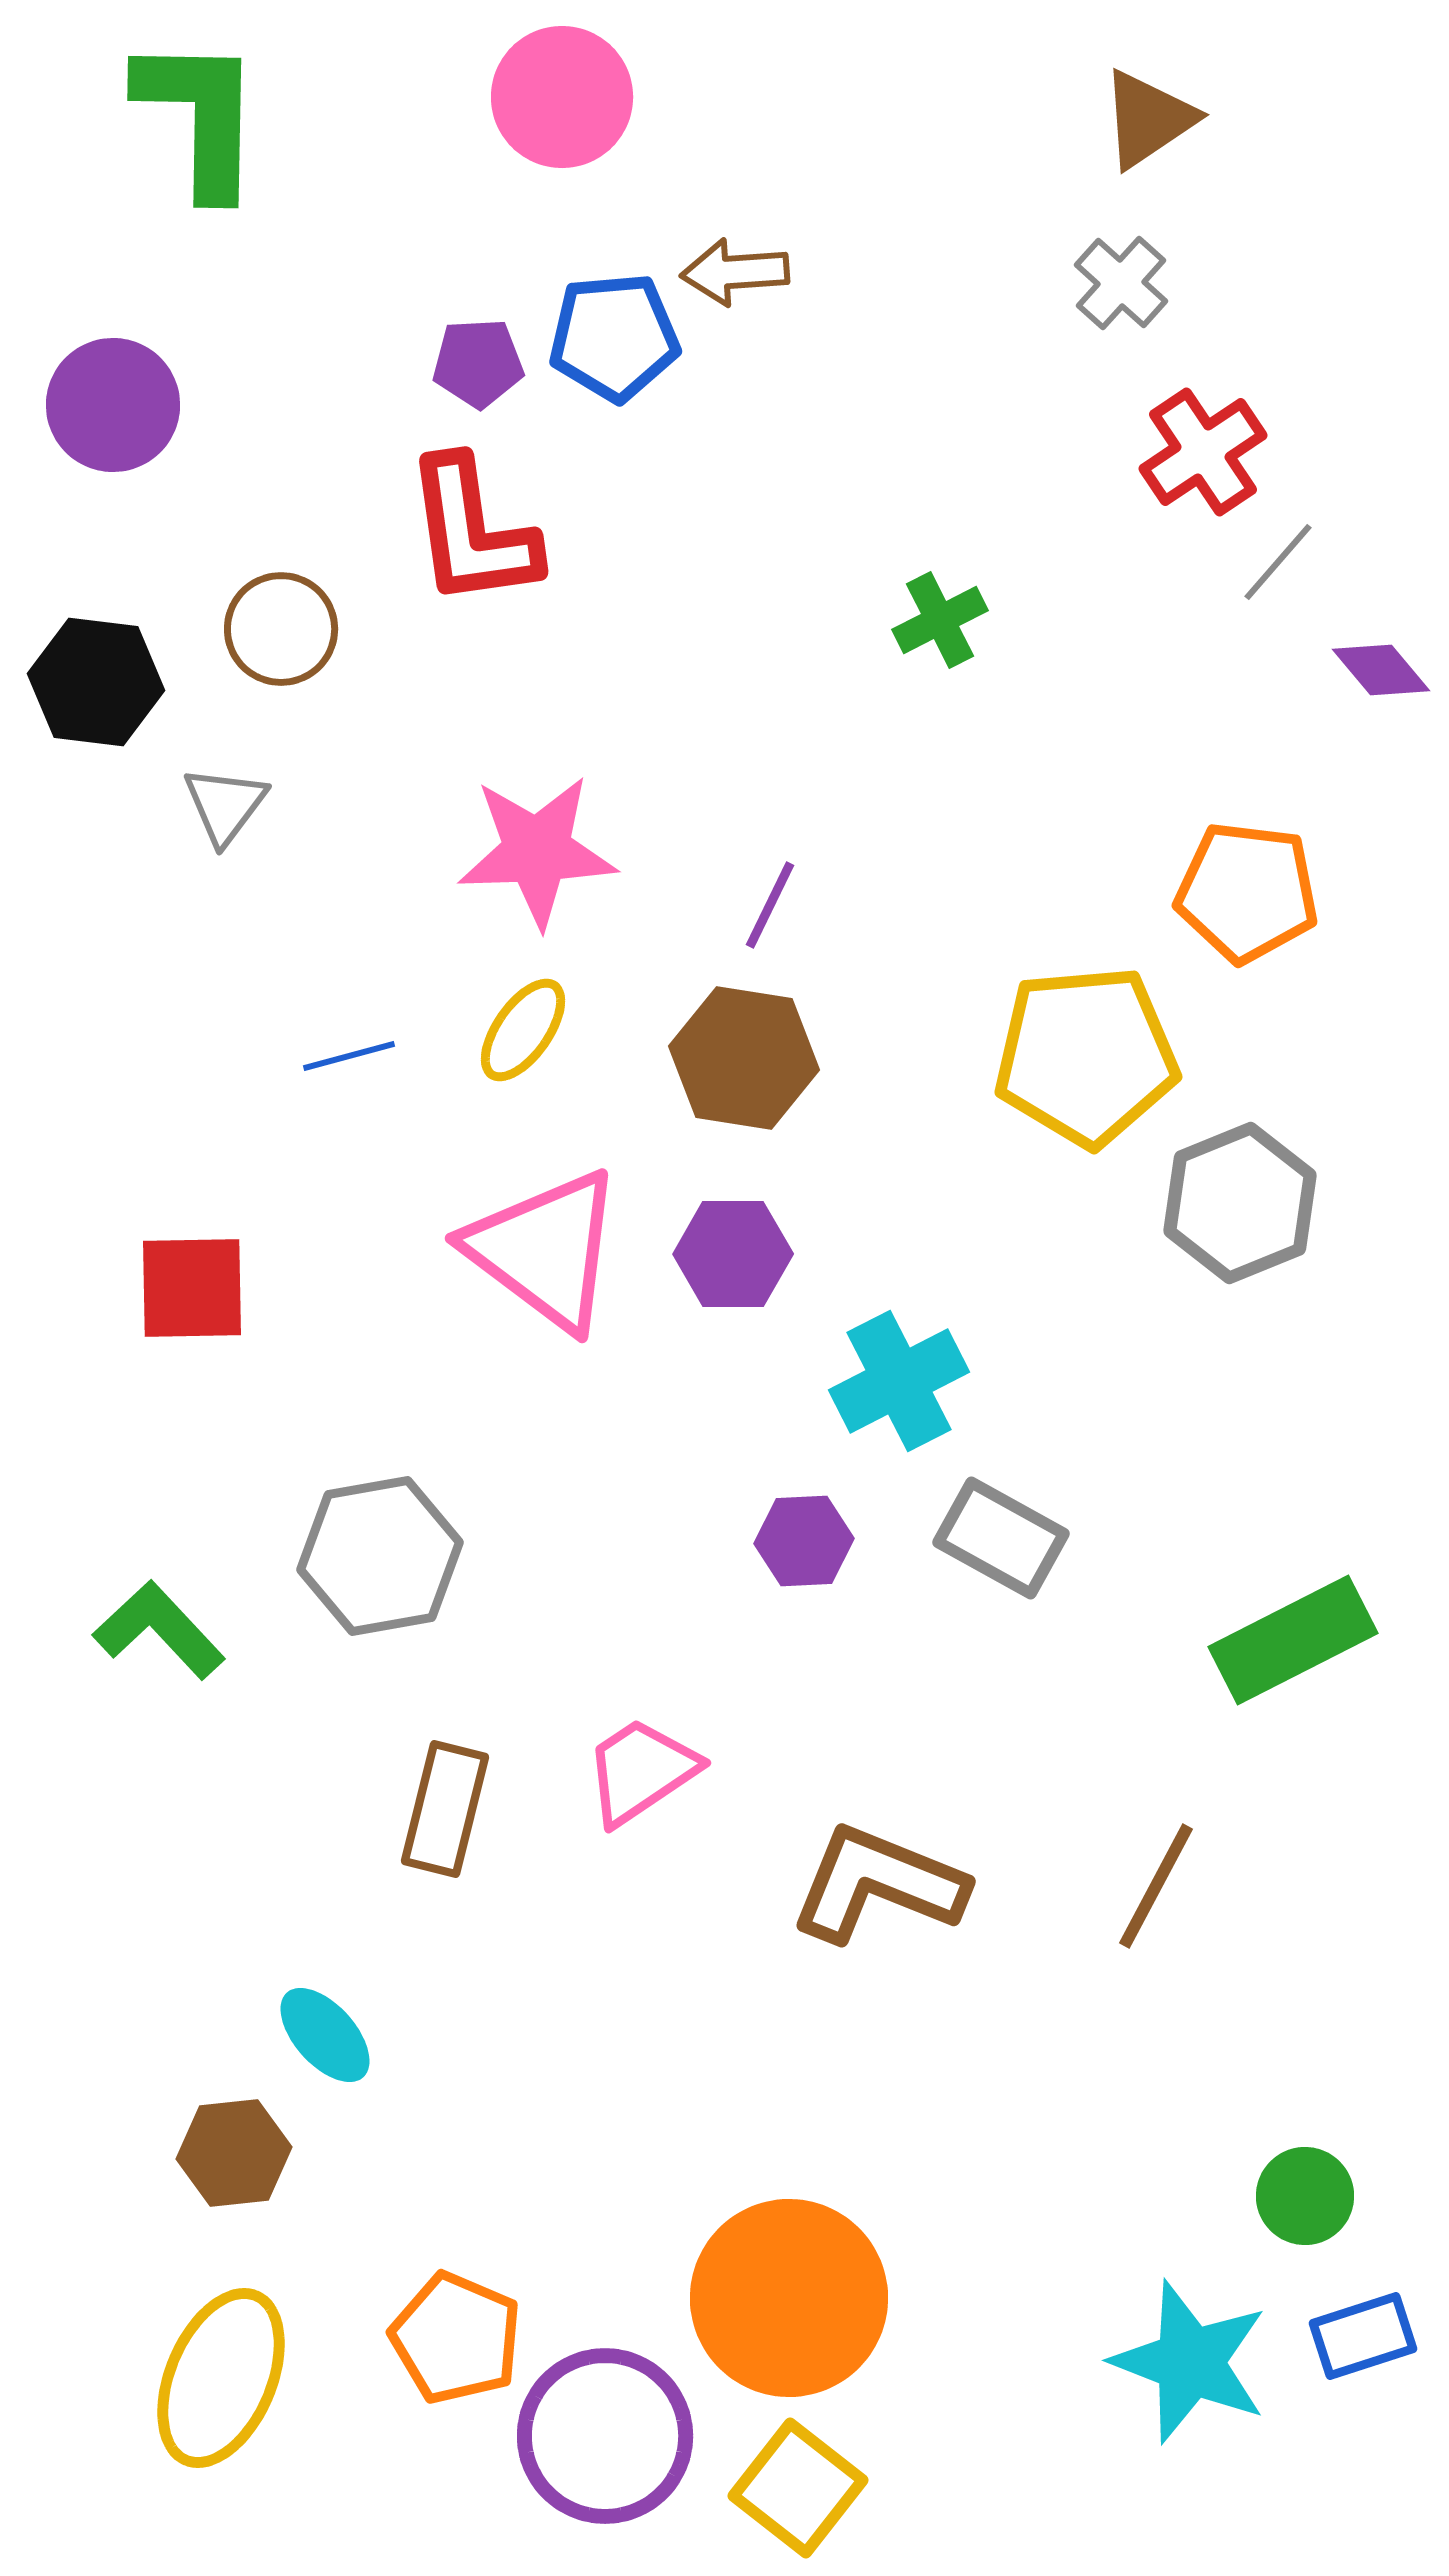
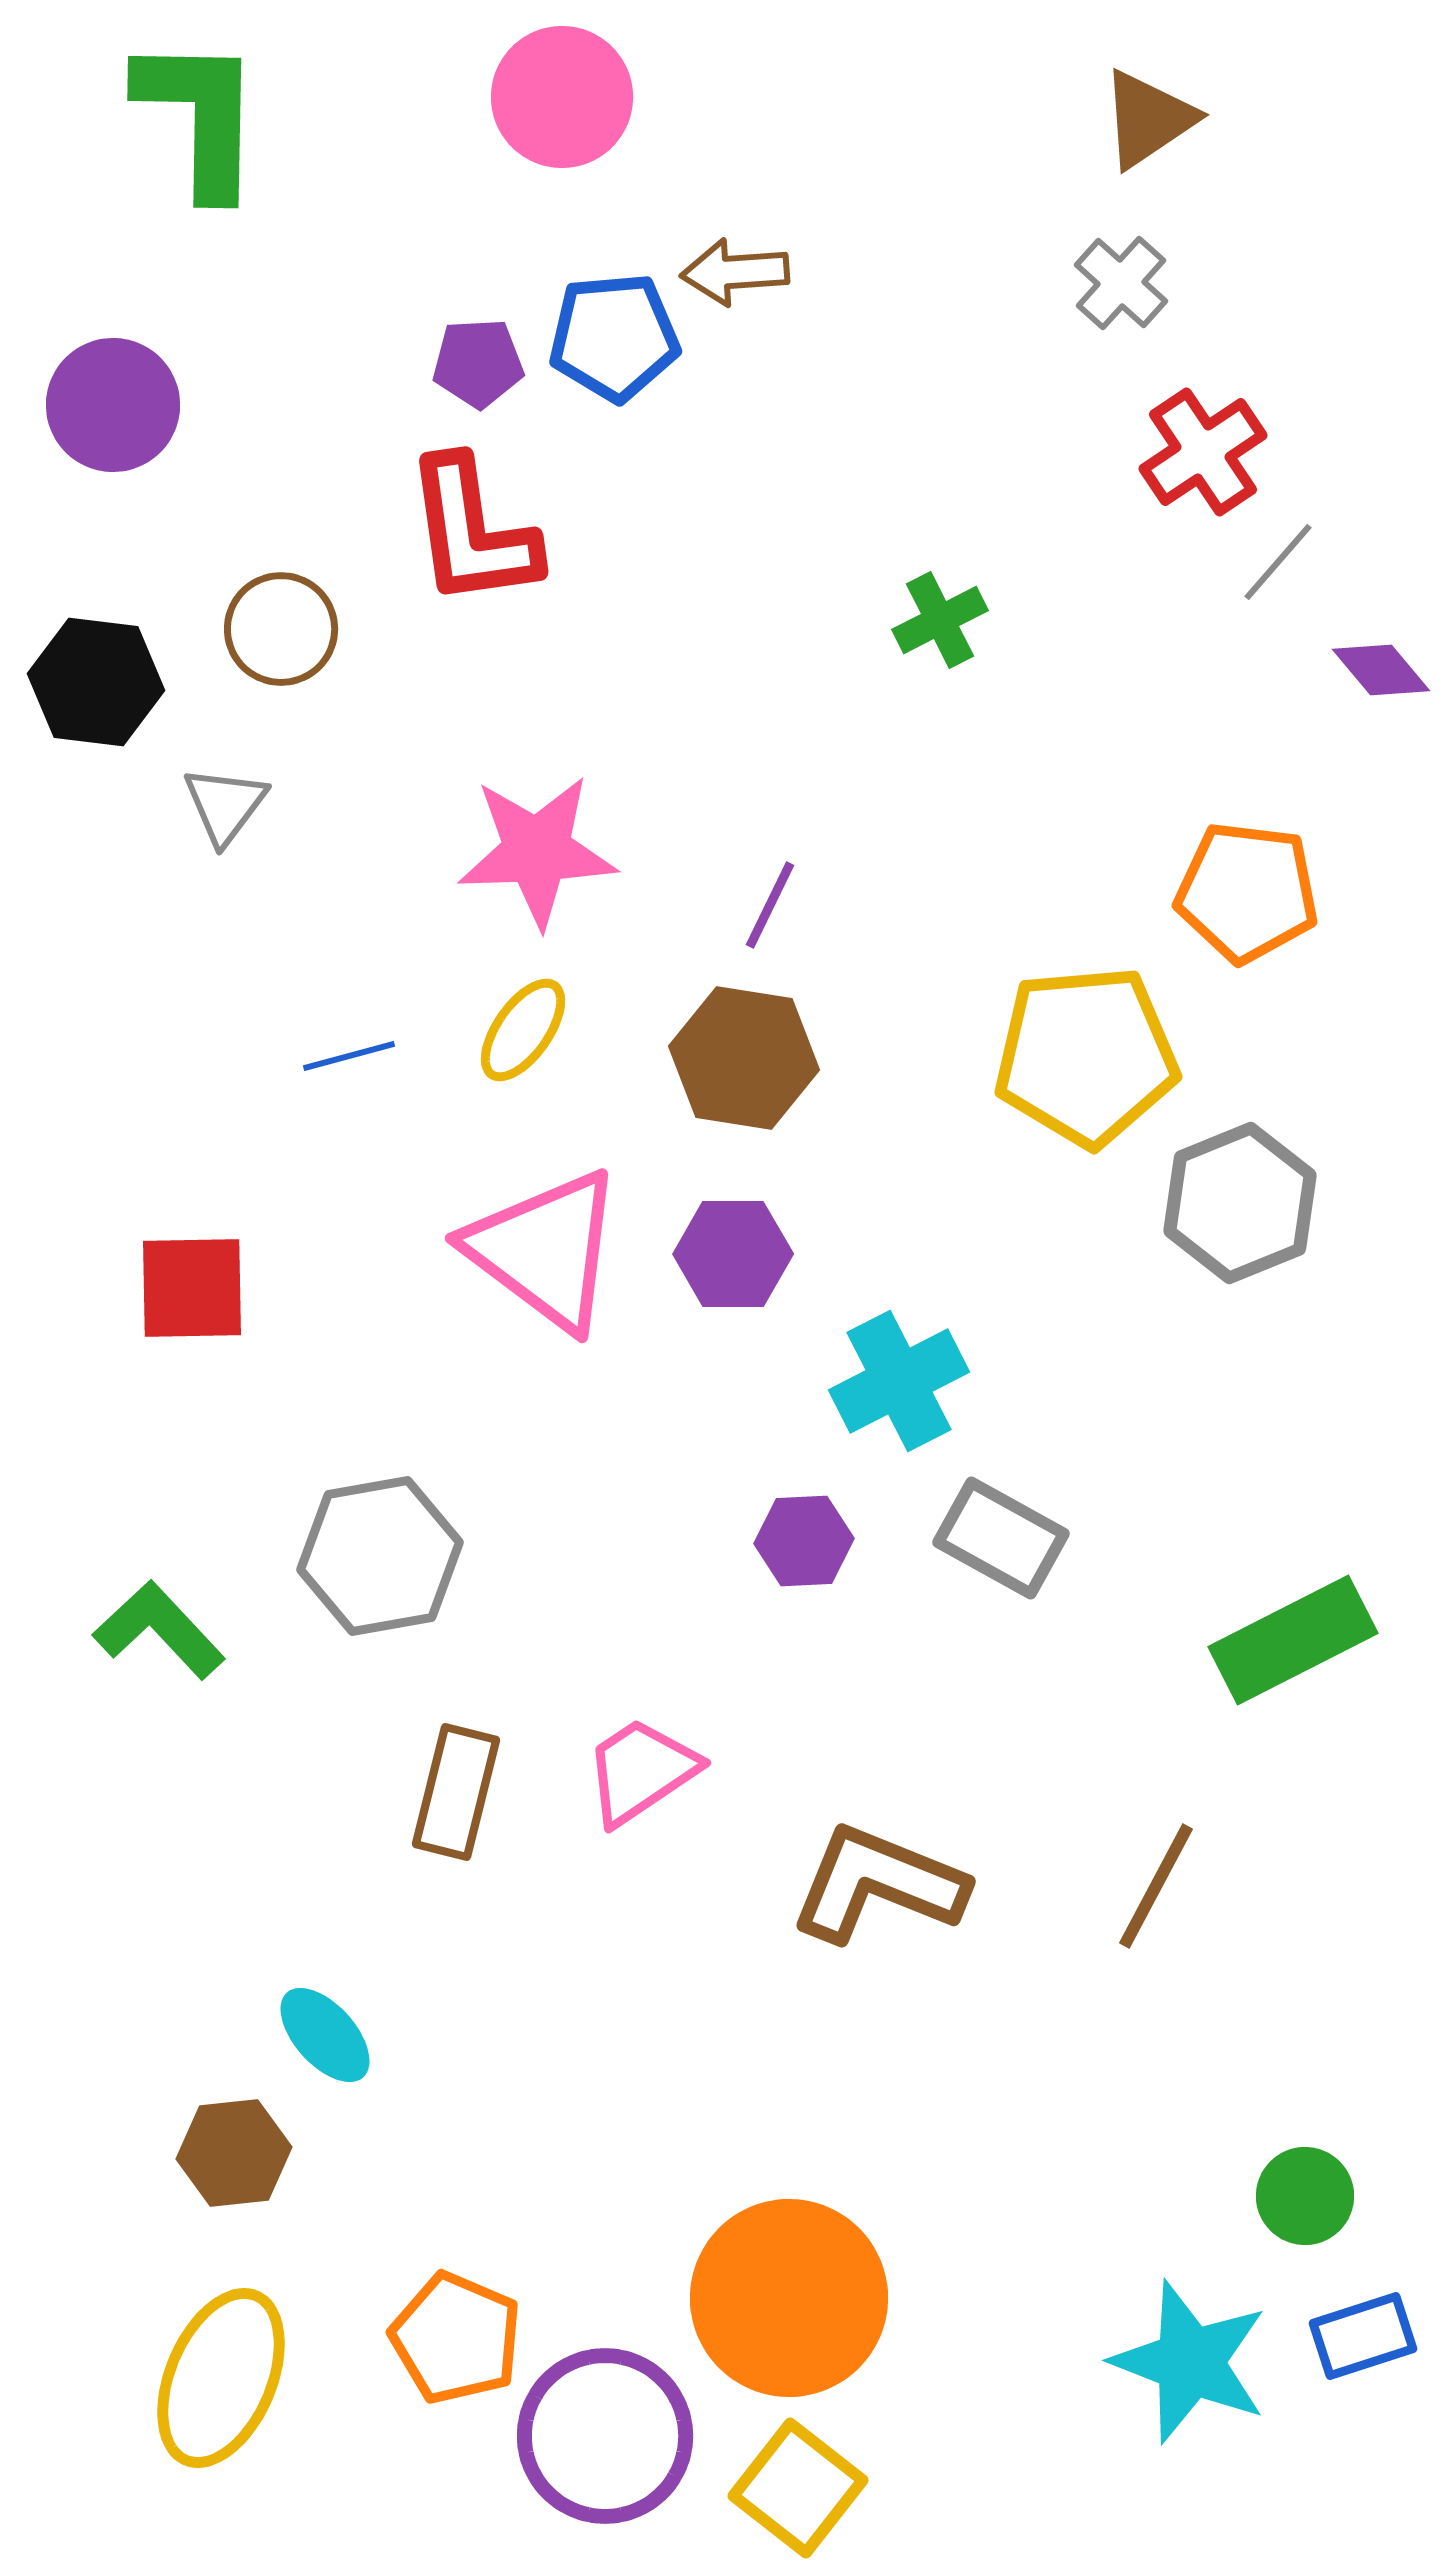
brown rectangle at (445, 1809): moved 11 px right, 17 px up
